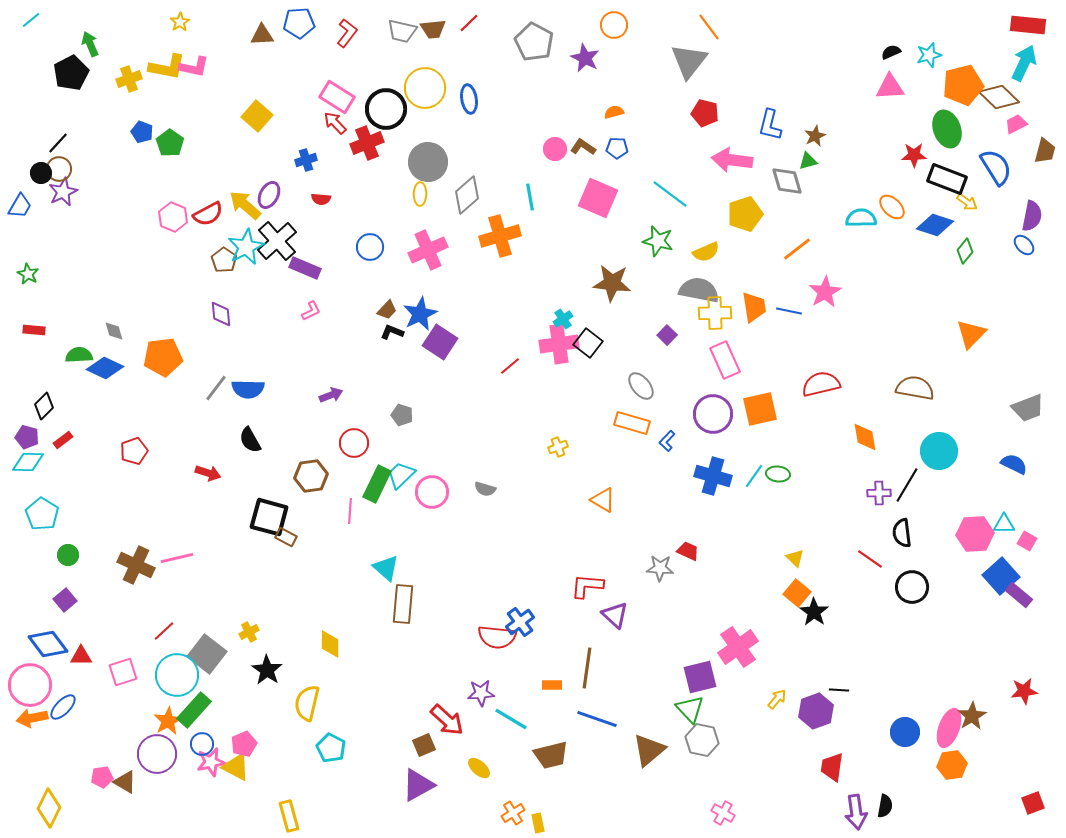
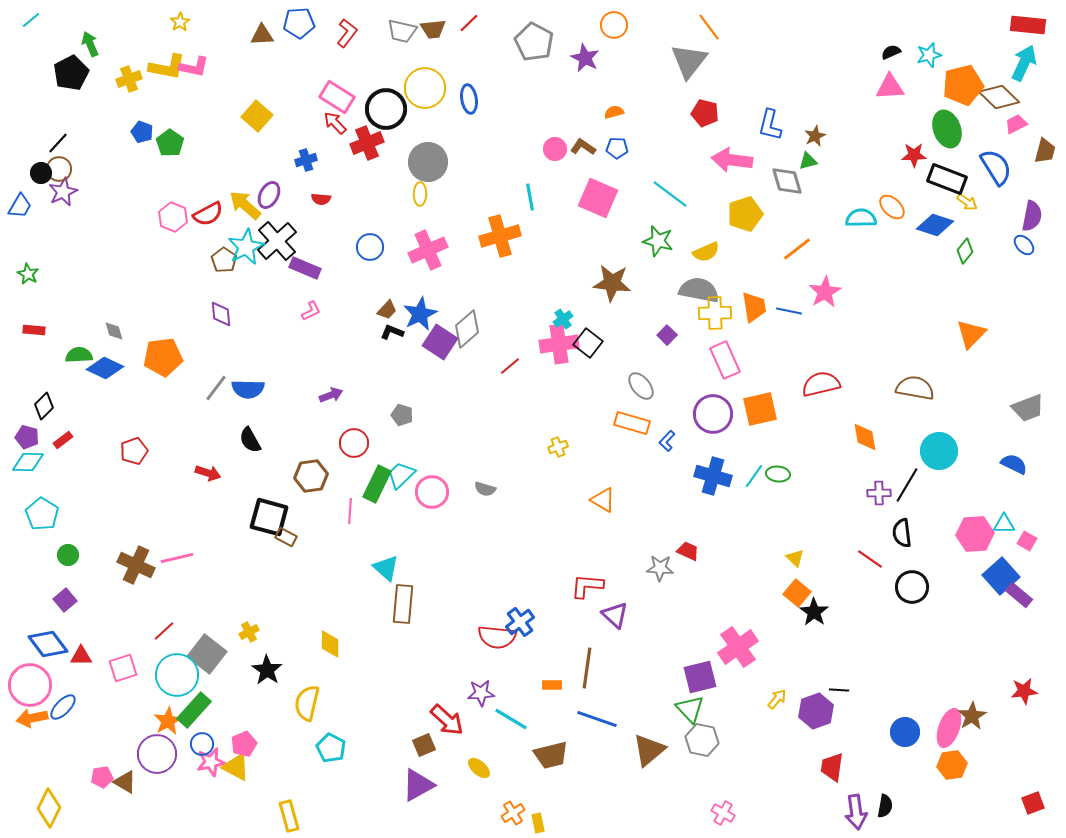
gray diamond at (467, 195): moved 134 px down
pink square at (123, 672): moved 4 px up
